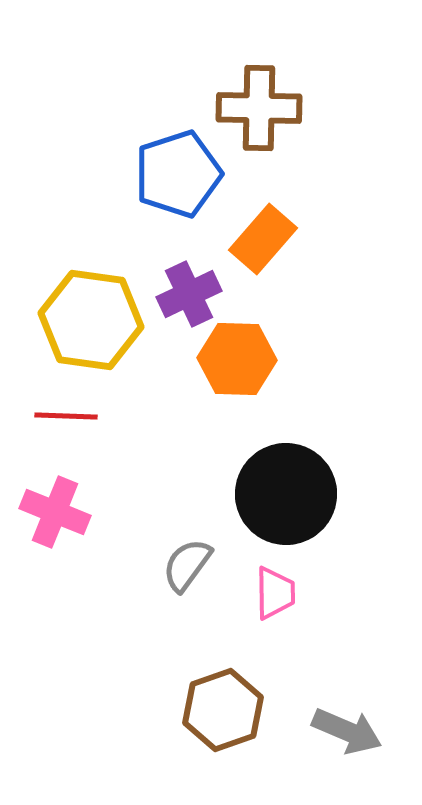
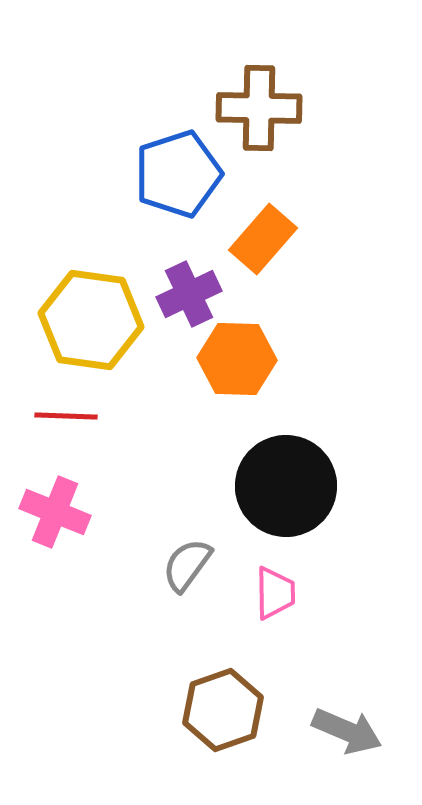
black circle: moved 8 px up
